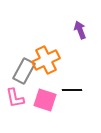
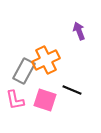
purple arrow: moved 1 px left, 1 px down
black line: rotated 24 degrees clockwise
pink L-shape: moved 2 px down
